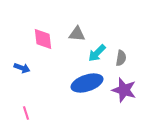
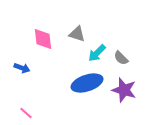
gray triangle: rotated 12 degrees clockwise
gray semicircle: rotated 126 degrees clockwise
pink line: rotated 32 degrees counterclockwise
